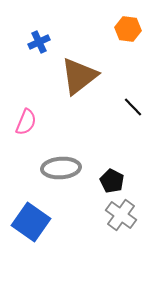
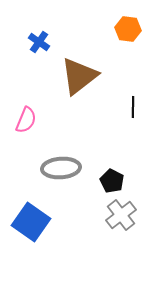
blue cross: rotated 30 degrees counterclockwise
black line: rotated 45 degrees clockwise
pink semicircle: moved 2 px up
gray cross: rotated 16 degrees clockwise
